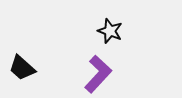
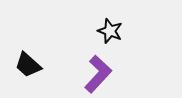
black trapezoid: moved 6 px right, 3 px up
